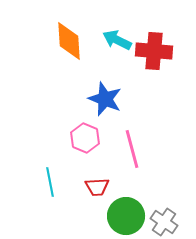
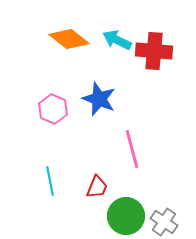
orange diamond: moved 2 px up; rotated 48 degrees counterclockwise
blue star: moved 6 px left
pink hexagon: moved 32 px left, 29 px up
cyan line: moved 1 px up
red trapezoid: rotated 65 degrees counterclockwise
